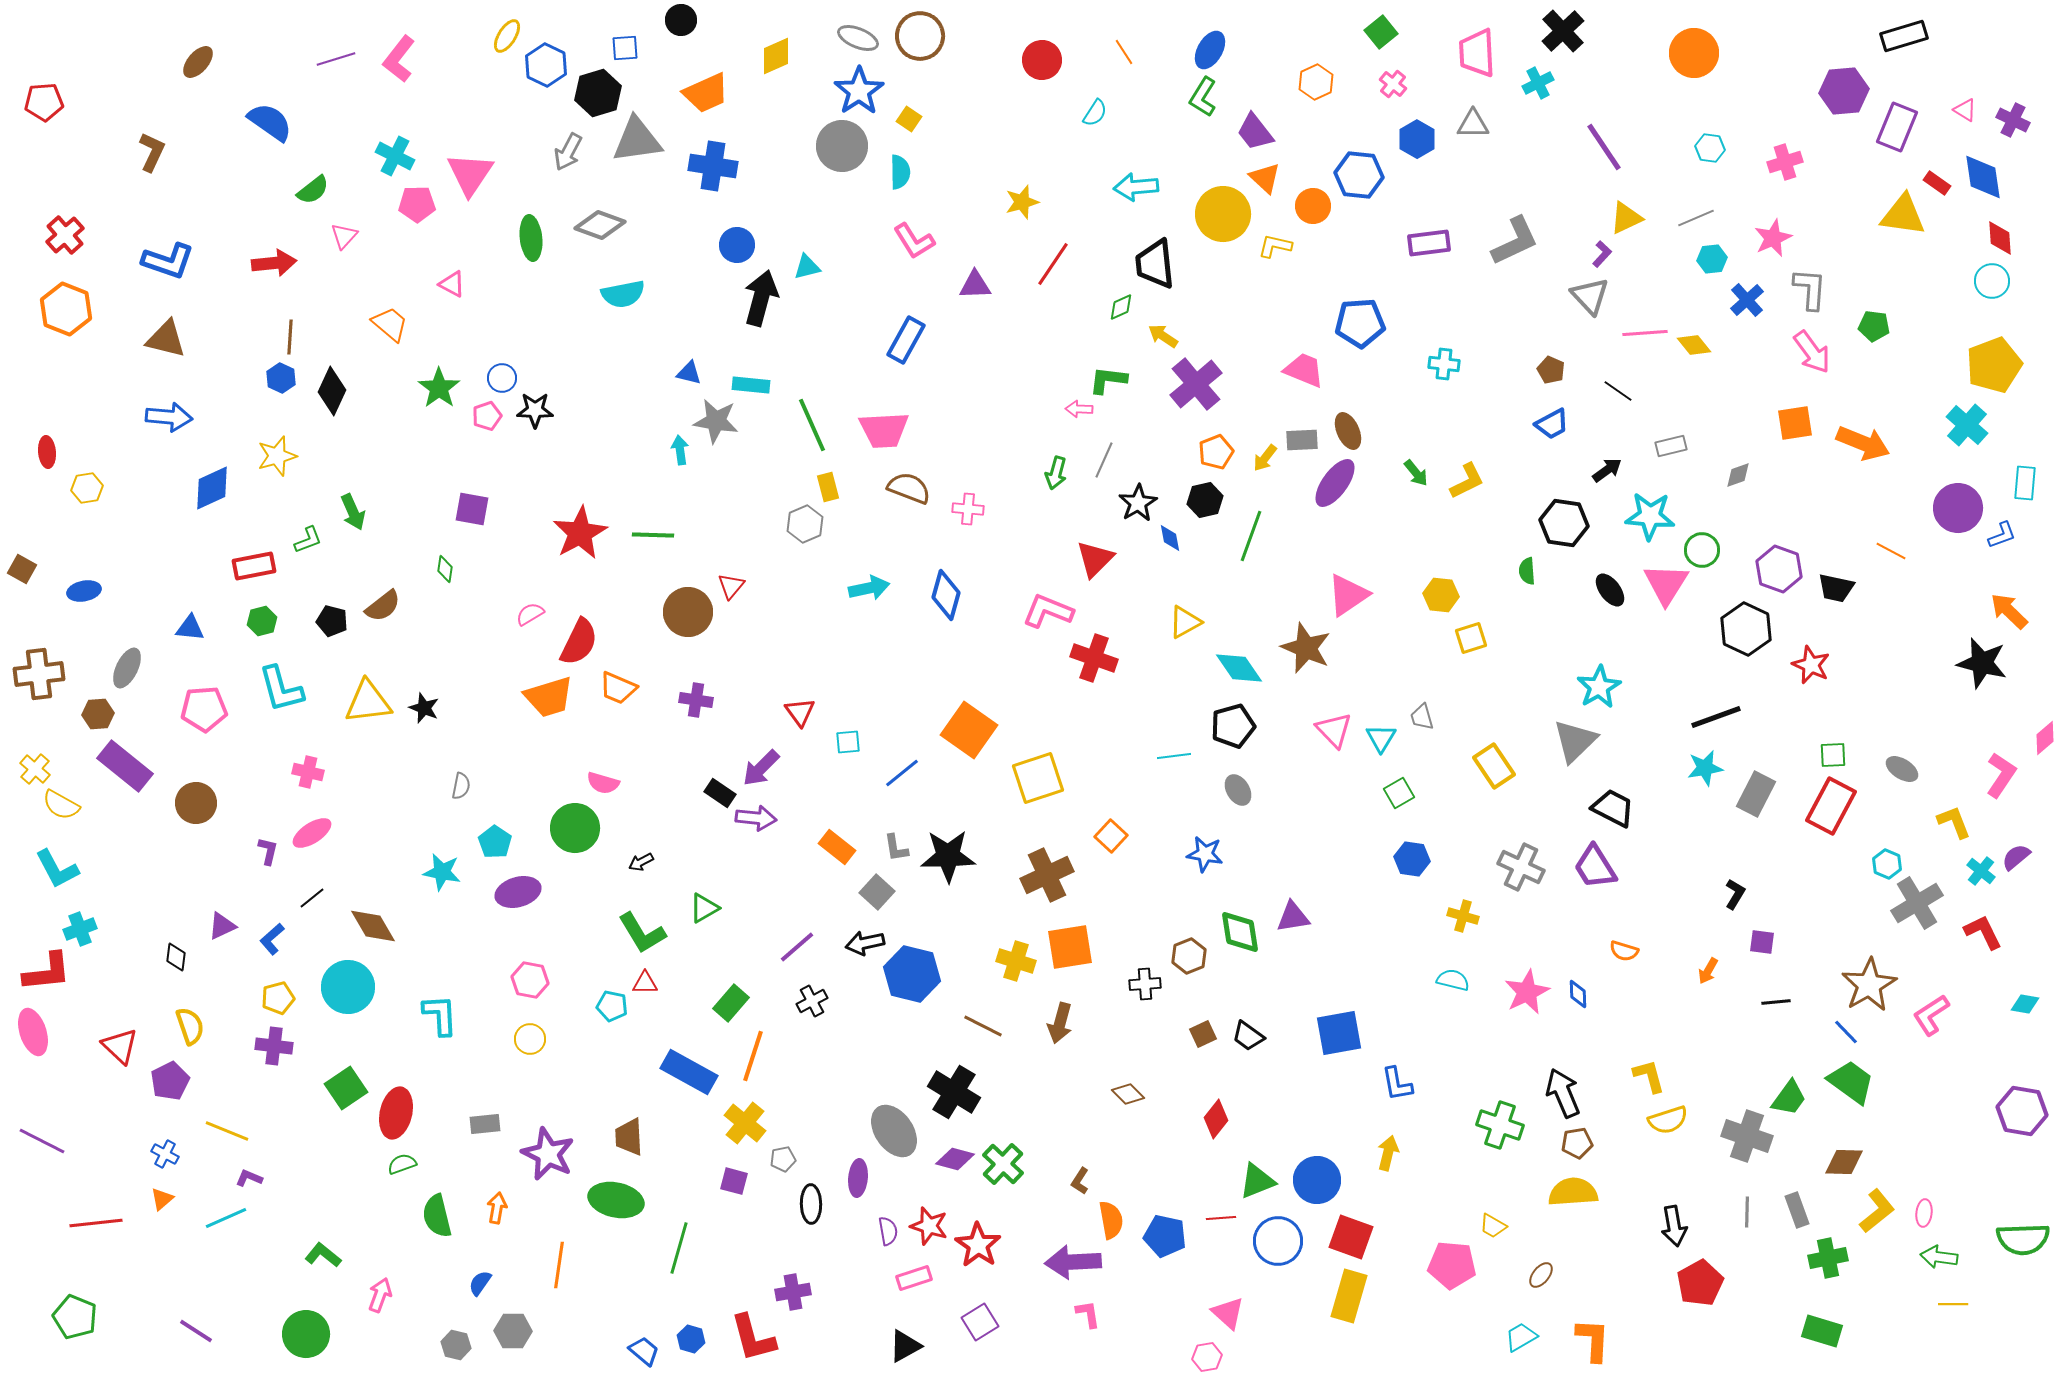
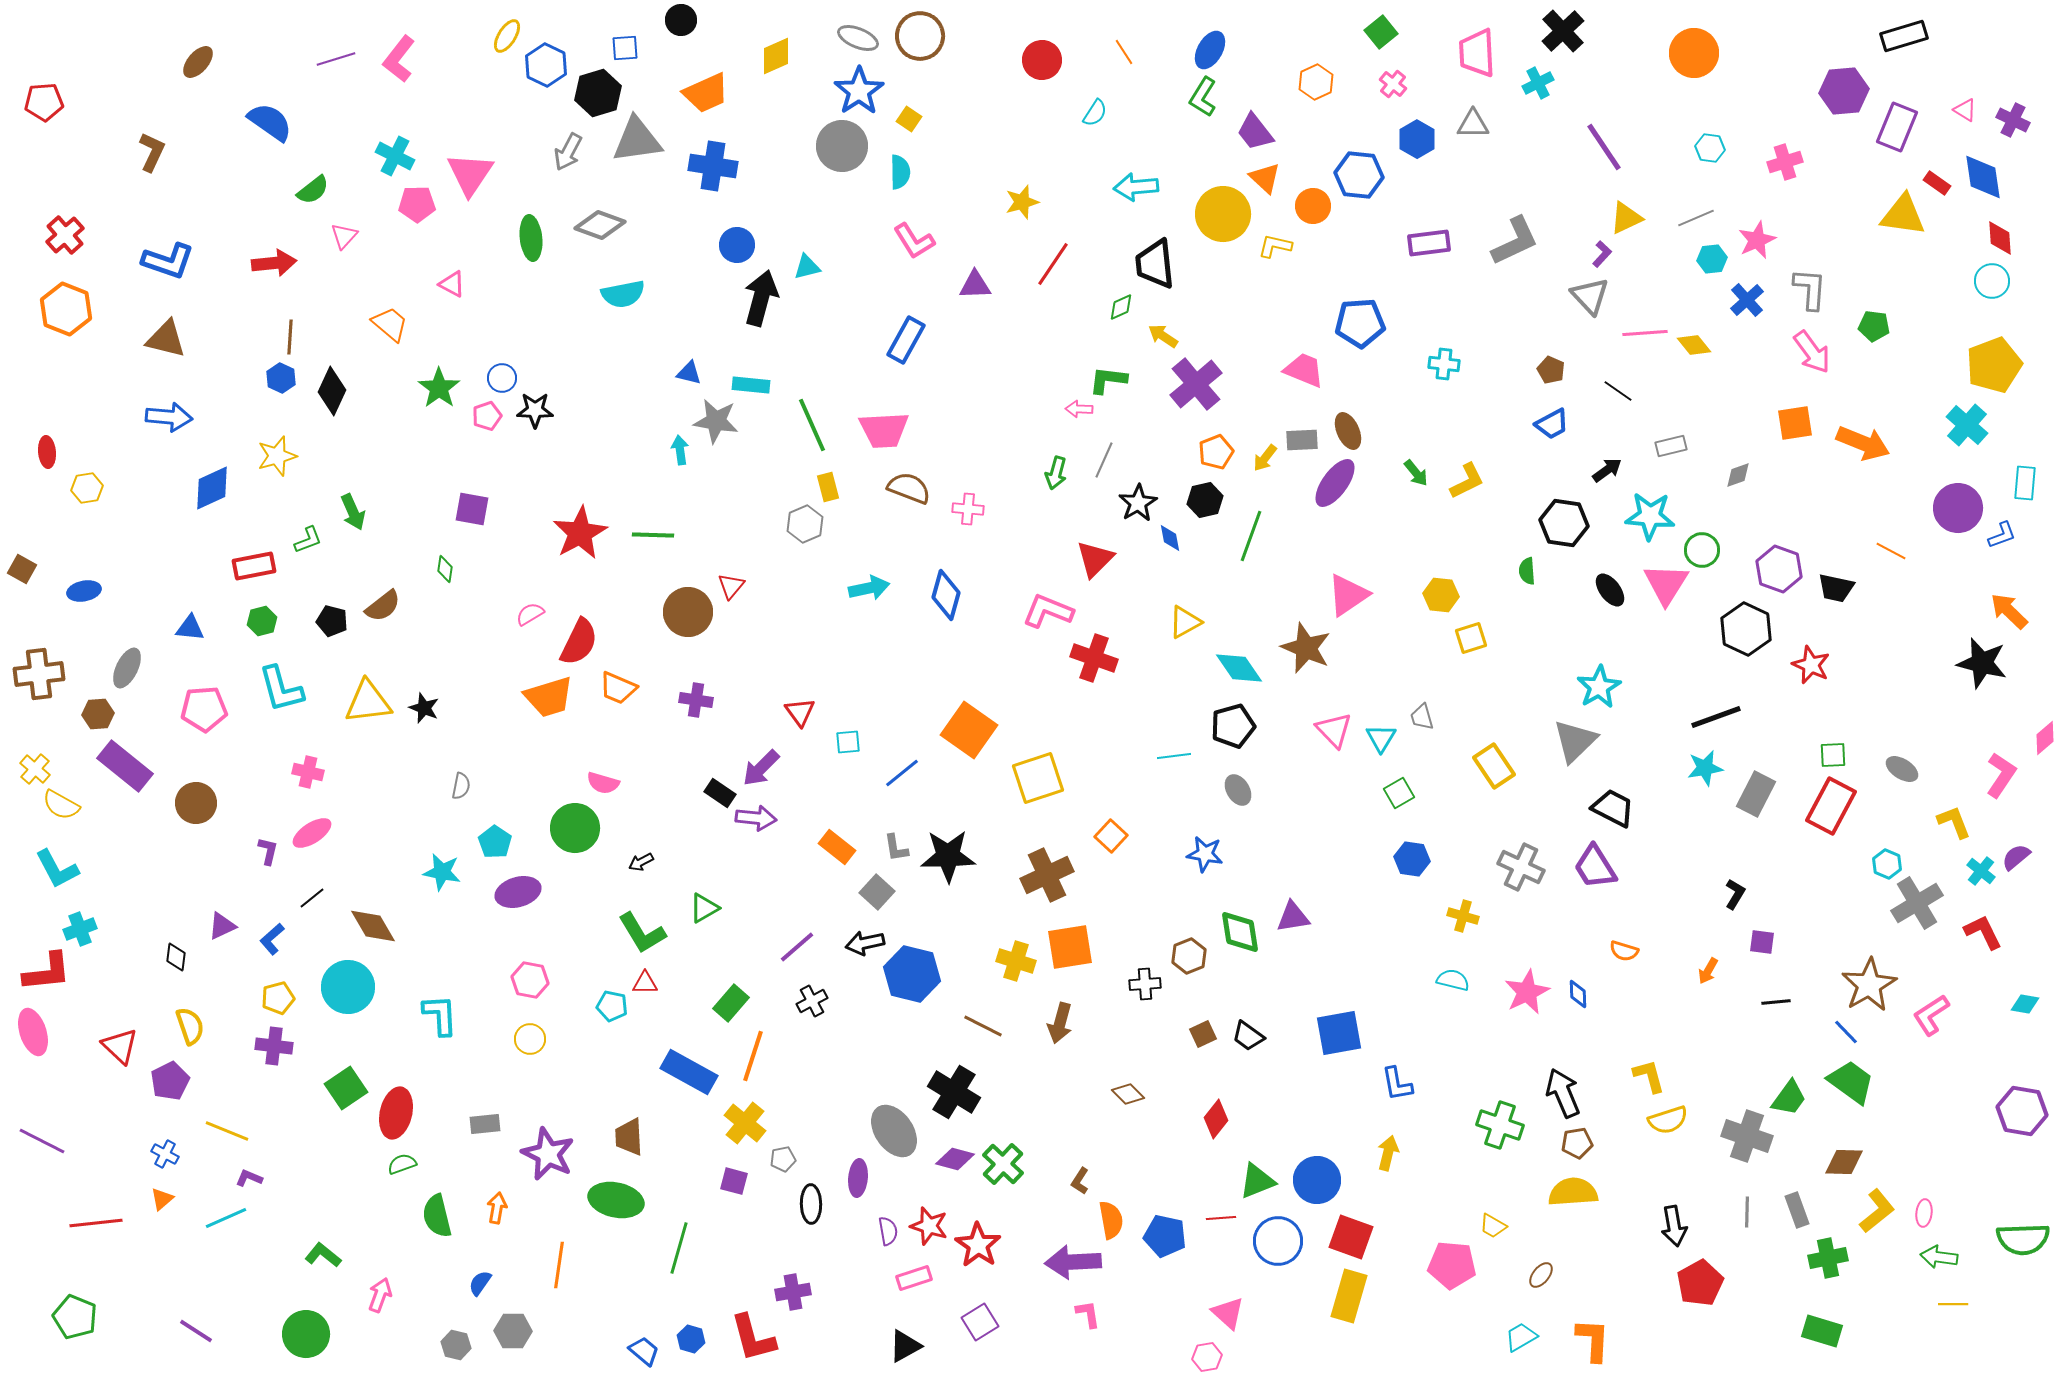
pink star at (1773, 238): moved 16 px left, 2 px down
